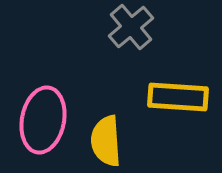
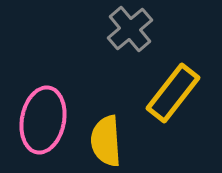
gray cross: moved 1 px left, 2 px down
yellow rectangle: moved 5 px left, 4 px up; rotated 56 degrees counterclockwise
